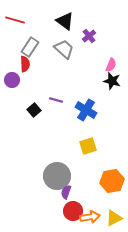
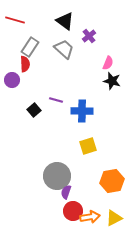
pink semicircle: moved 3 px left, 2 px up
blue cross: moved 4 px left, 1 px down; rotated 30 degrees counterclockwise
